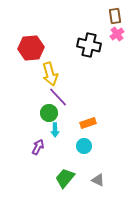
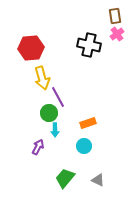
yellow arrow: moved 8 px left, 4 px down
purple line: rotated 15 degrees clockwise
